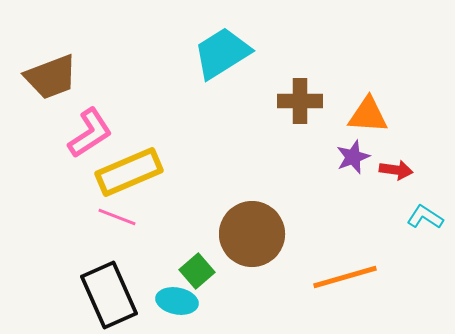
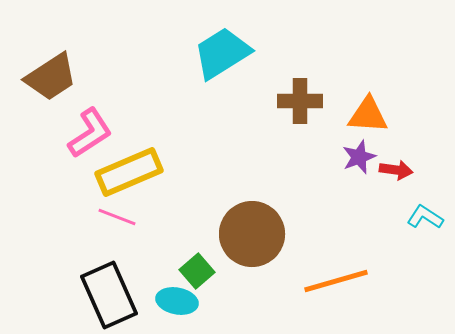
brown trapezoid: rotated 12 degrees counterclockwise
purple star: moved 6 px right
orange line: moved 9 px left, 4 px down
